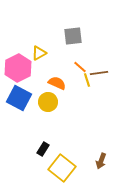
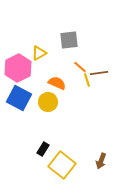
gray square: moved 4 px left, 4 px down
yellow square: moved 3 px up
